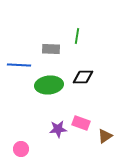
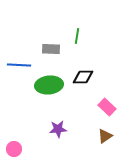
pink rectangle: moved 26 px right, 16 px up; rotated 24 degrees clockwise
pink circle: moved 7 px left
